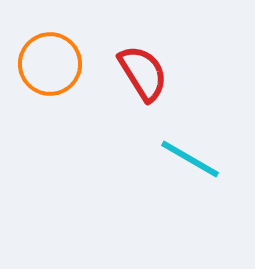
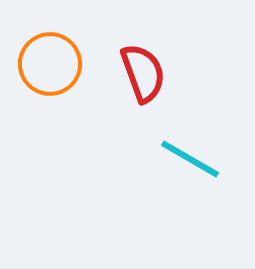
red semicircle: rotated 12 degrees clockwise
